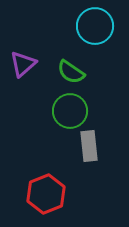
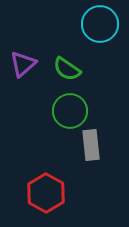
cyan circle: moved 5 px right, 2 px up
green semicircle: moved 4 px left, 3 px up
gray rectangle: moved 2 px right, 1 px up
red hexagon: moved 1 px up; rotated 9 degrees counterclockwise
